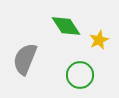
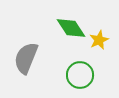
green diamond: moved 5 px right, 2 px down
gray semicircle: moved 1 px right, 1 px up
